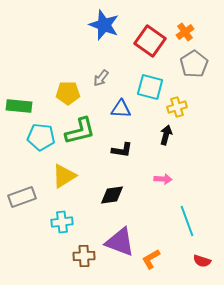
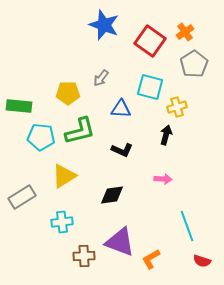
black L-shape: rotated 15 degrees clockwise
gray rectangle: rotated 12 degrees counterclockwise
cyan line: moved 5 px down
